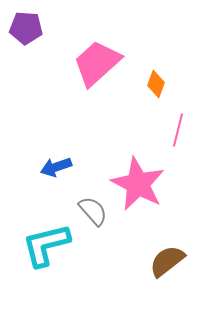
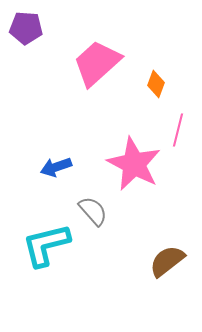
pink star: moved 4 px left, 20 px up
